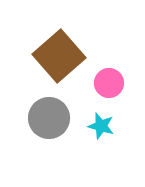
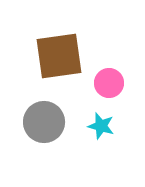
brown square: rotated 33 degrees clockwise
gray circle: moved 5 px left, 4 px down
